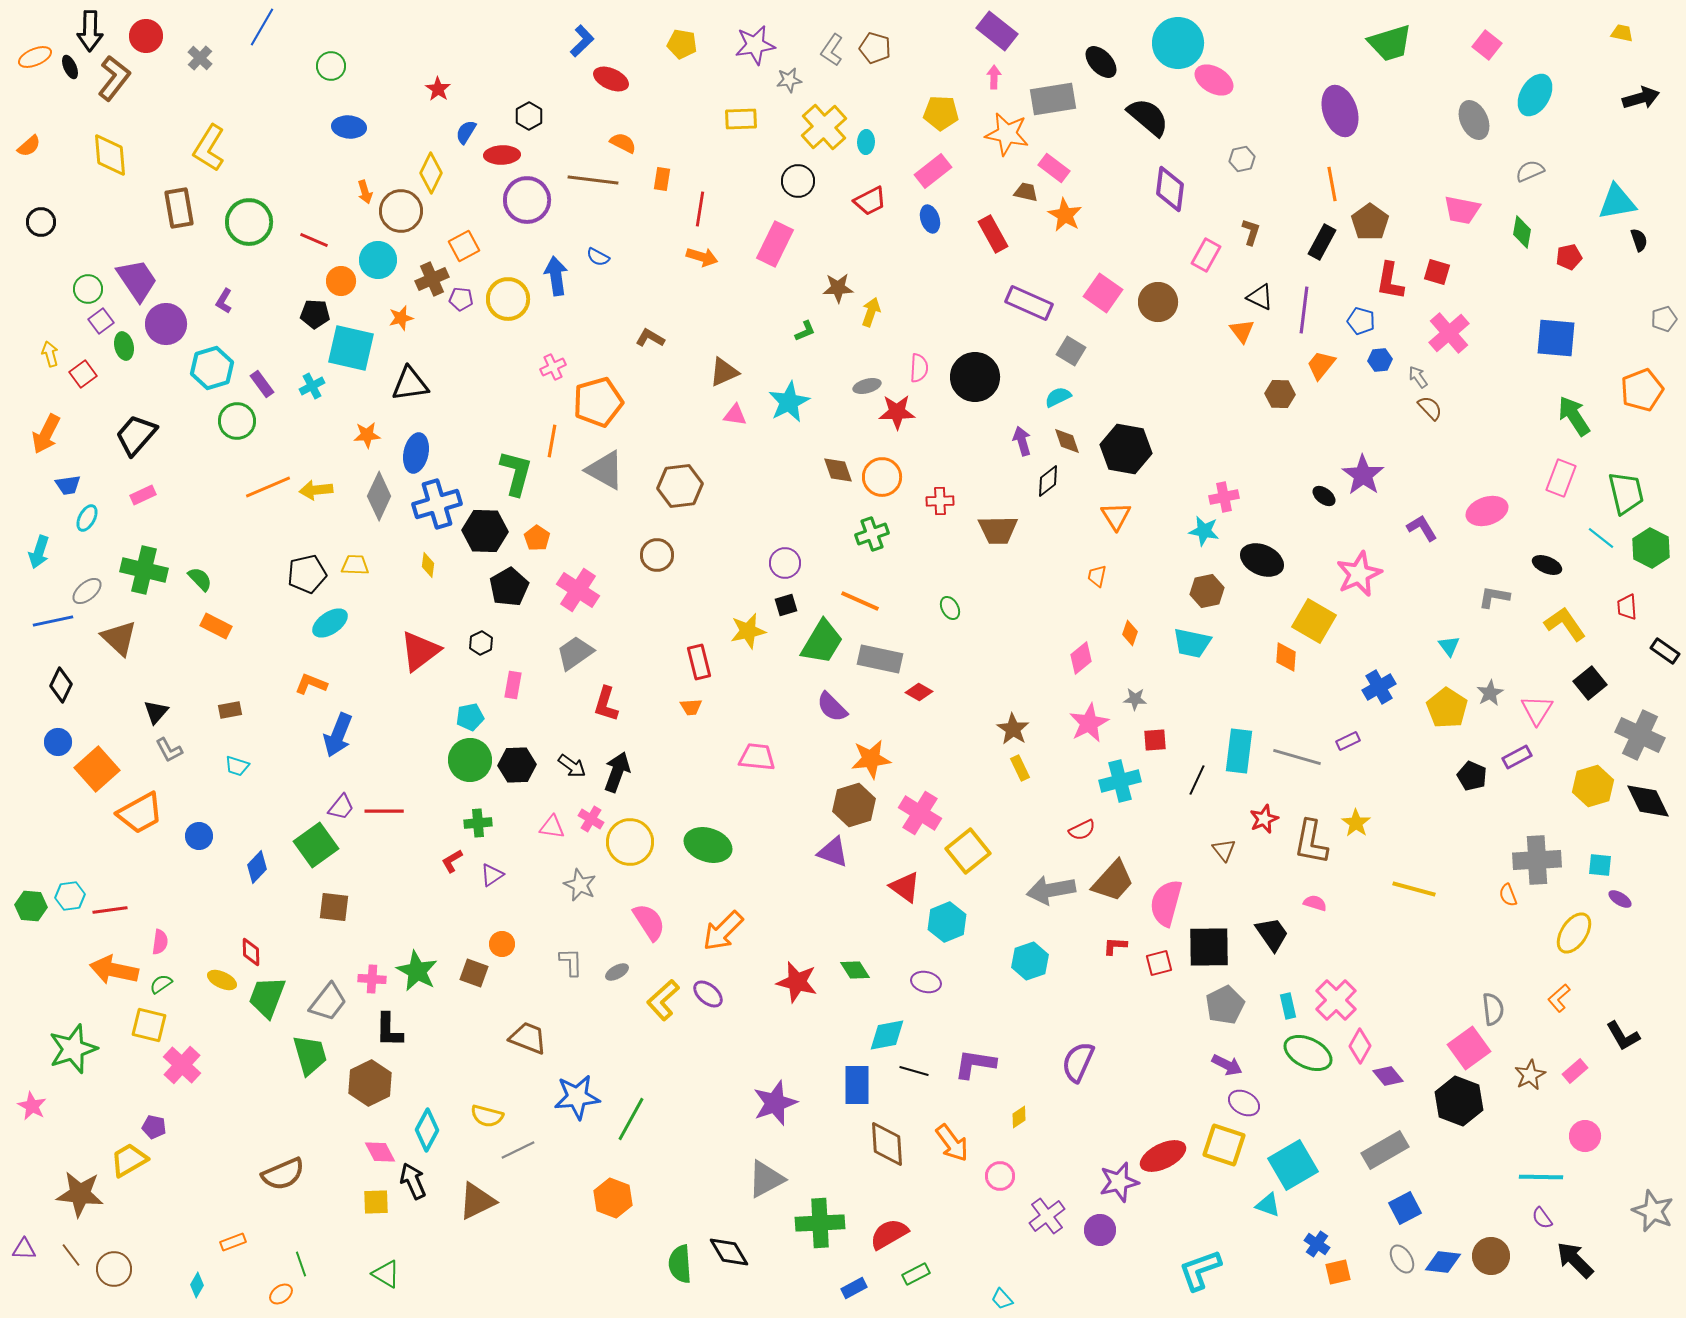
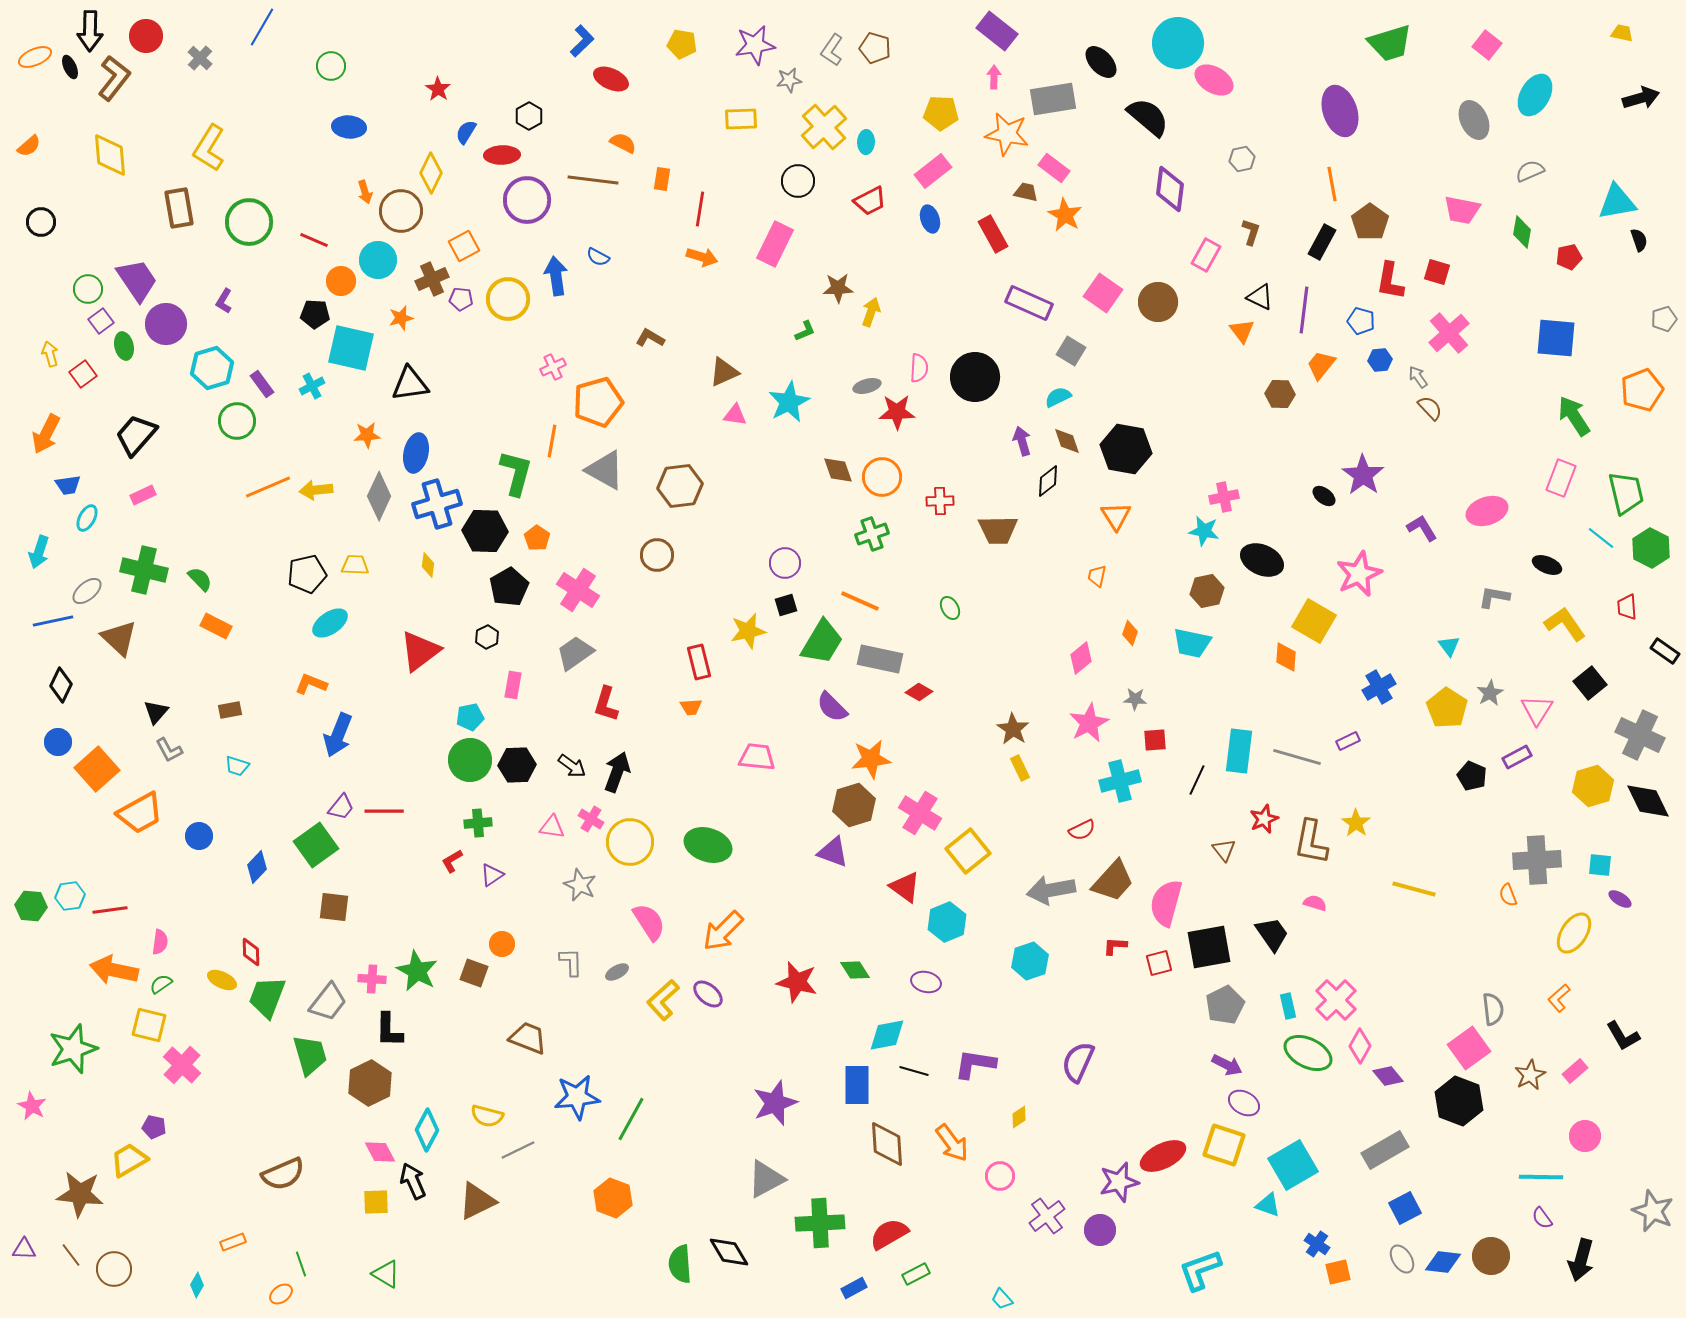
black hexagon at (481, 643): moved 6 px right, 6 px up
black square at (1209, 947): rotated 9 degrees counterclockwise
black arrow at (1575, 1260): moved 6 px right; rotated 120 degrees counterclockwise
